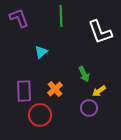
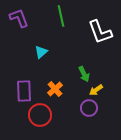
green line: rotated 10 degrees counterclockwise
yellow arrow: moved 3 px left, 1 px up
